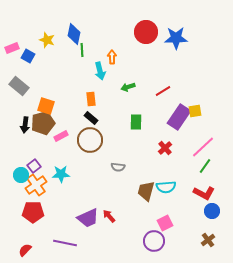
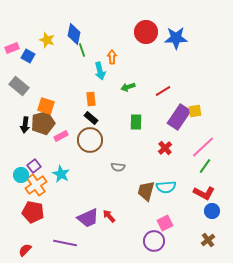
green line at (82, 50): rotated 16 degrees counterclockwise
cyan star at (61, 174): rotated 30 degrees clockwise
red pentagon at (33, 212): rotated 10 degrees clockwise
